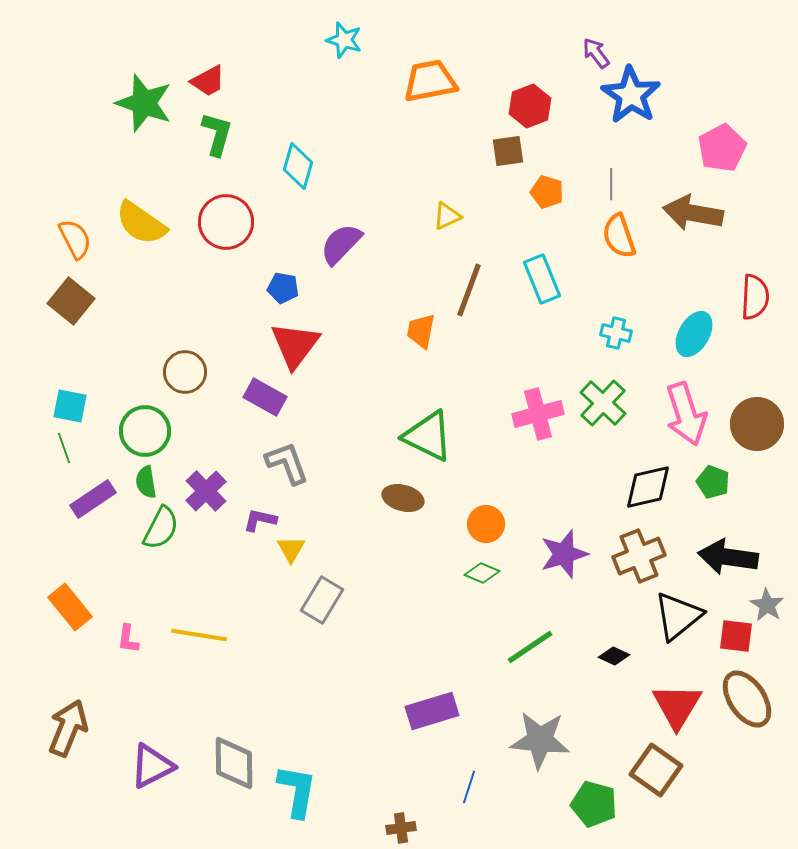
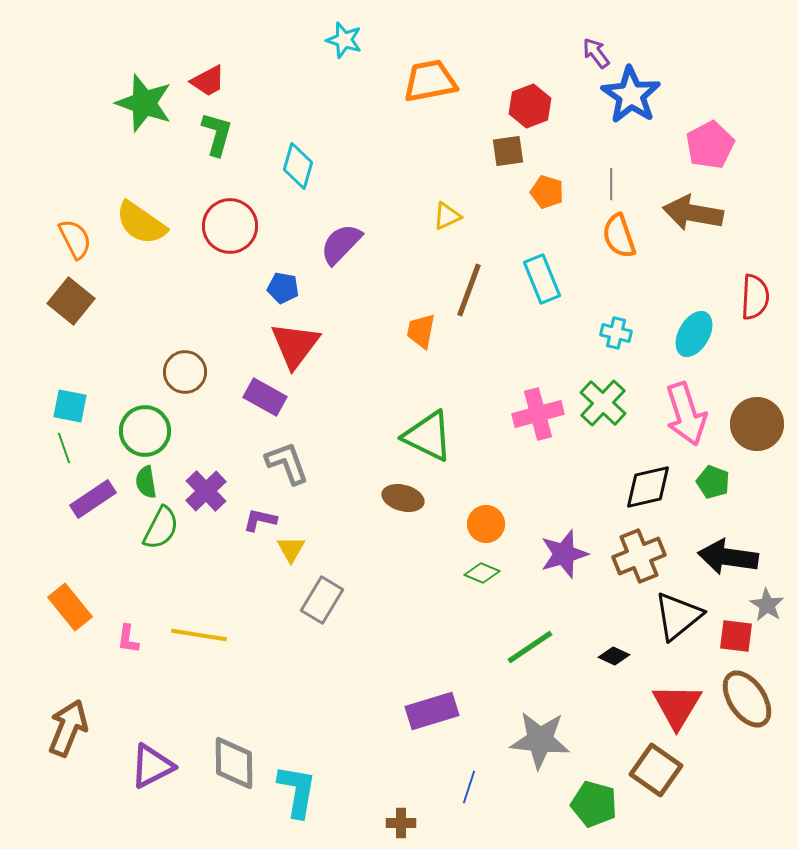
pink pentagon at (722, 148): moved 12 px left, 3 px up
red circle at (226, 222): moved 4 px right, 4 px down
brown cross at (401, 828): moved 5 px up; rotated 8 degrees clockwise
